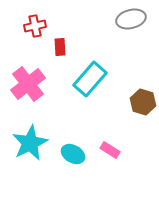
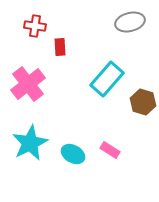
gray ellipse: moved 1 px left, 3 px down
red cross: rotated 20 degrees clockwise
cyan rectangle: moved 17 px right
